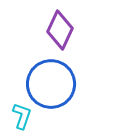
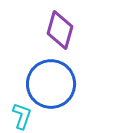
purple diamond: rotated 9 degrees counterclockwise
